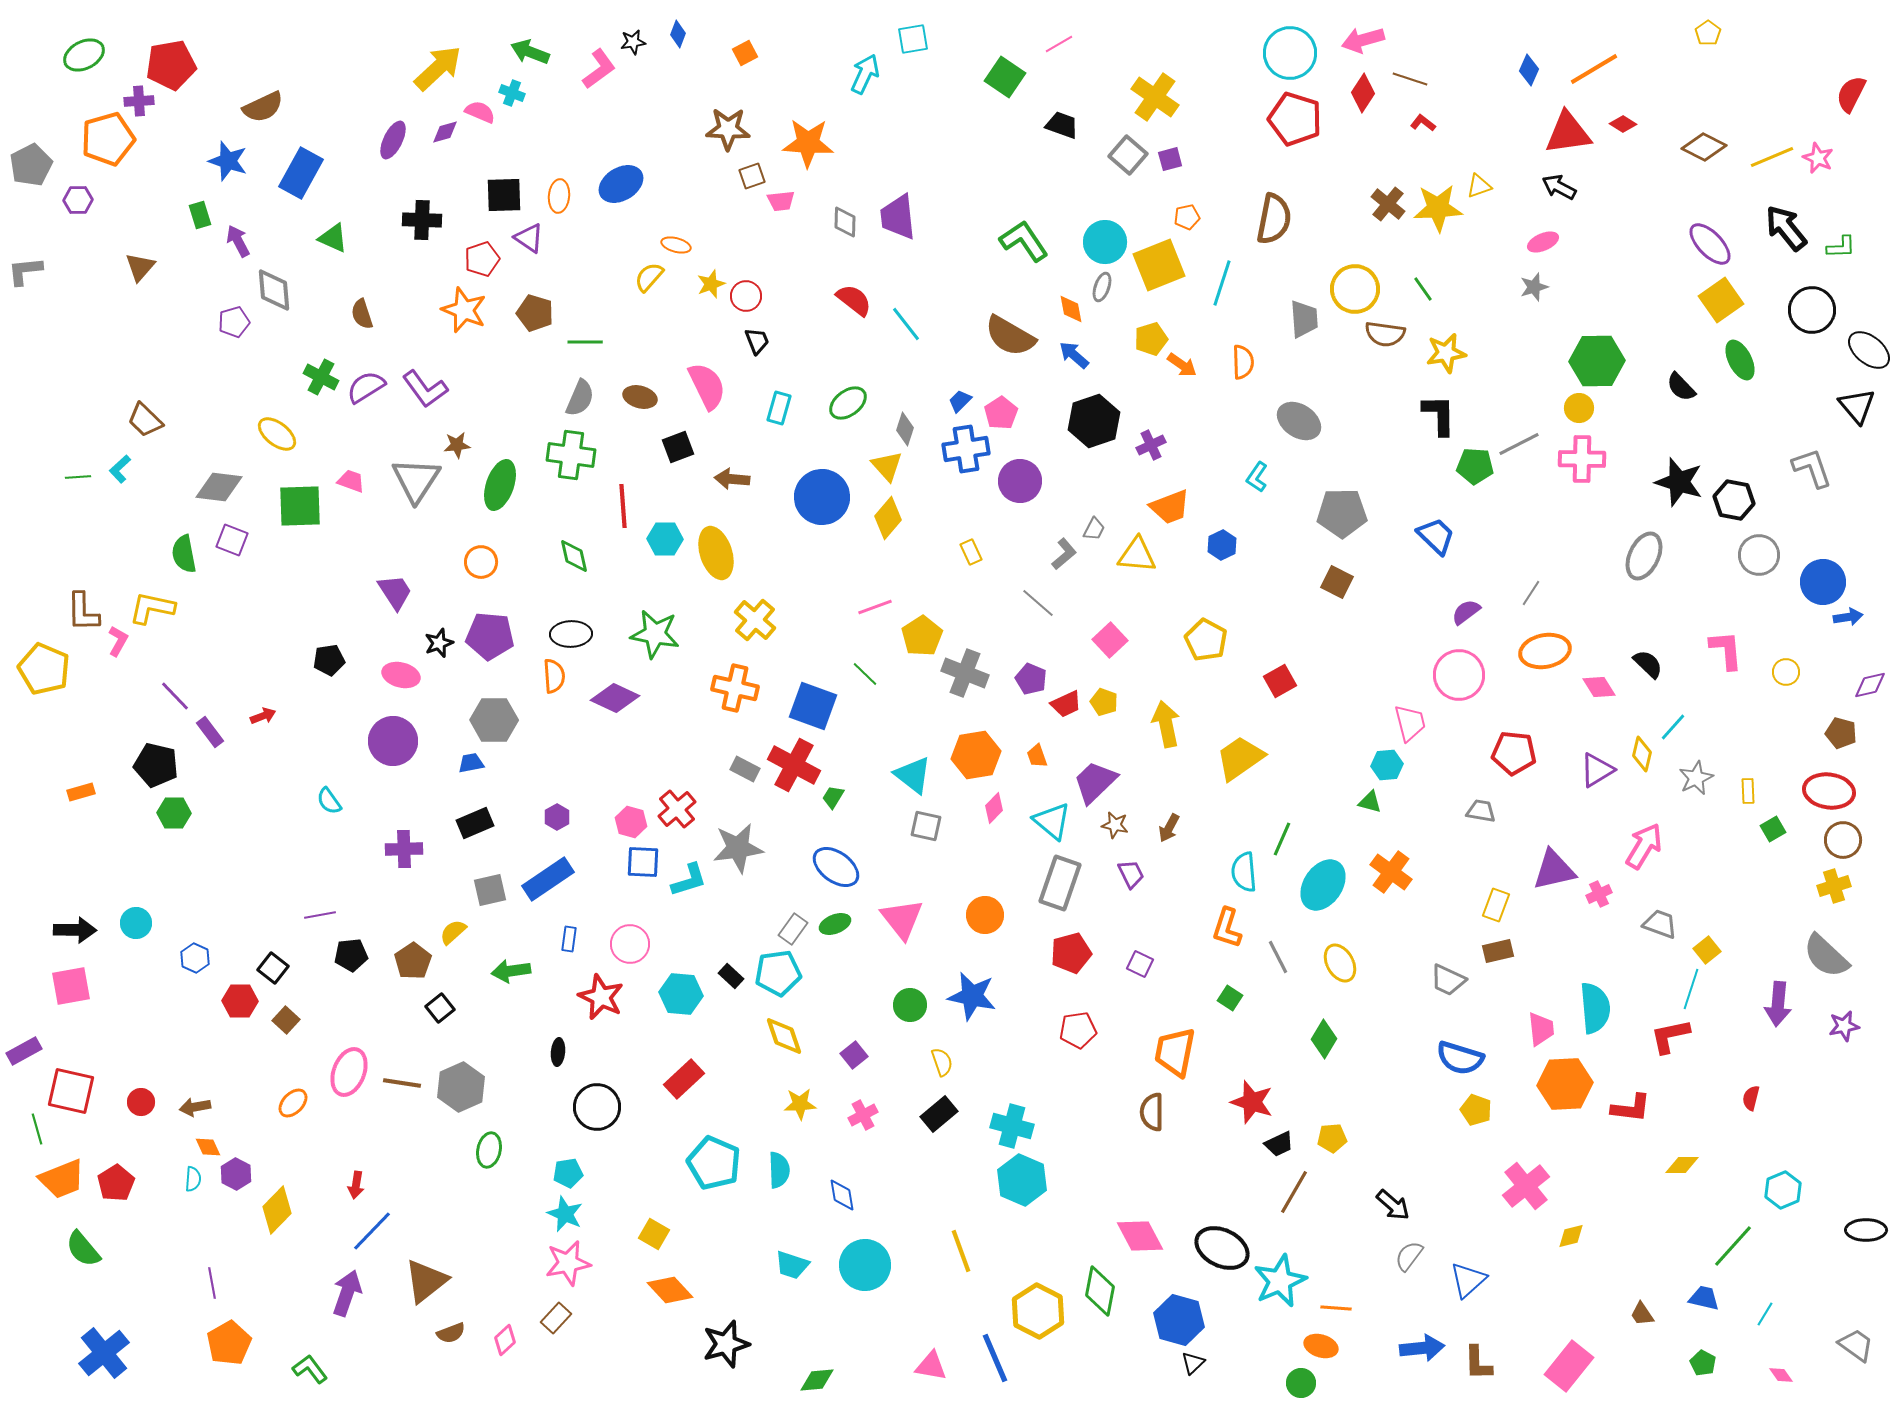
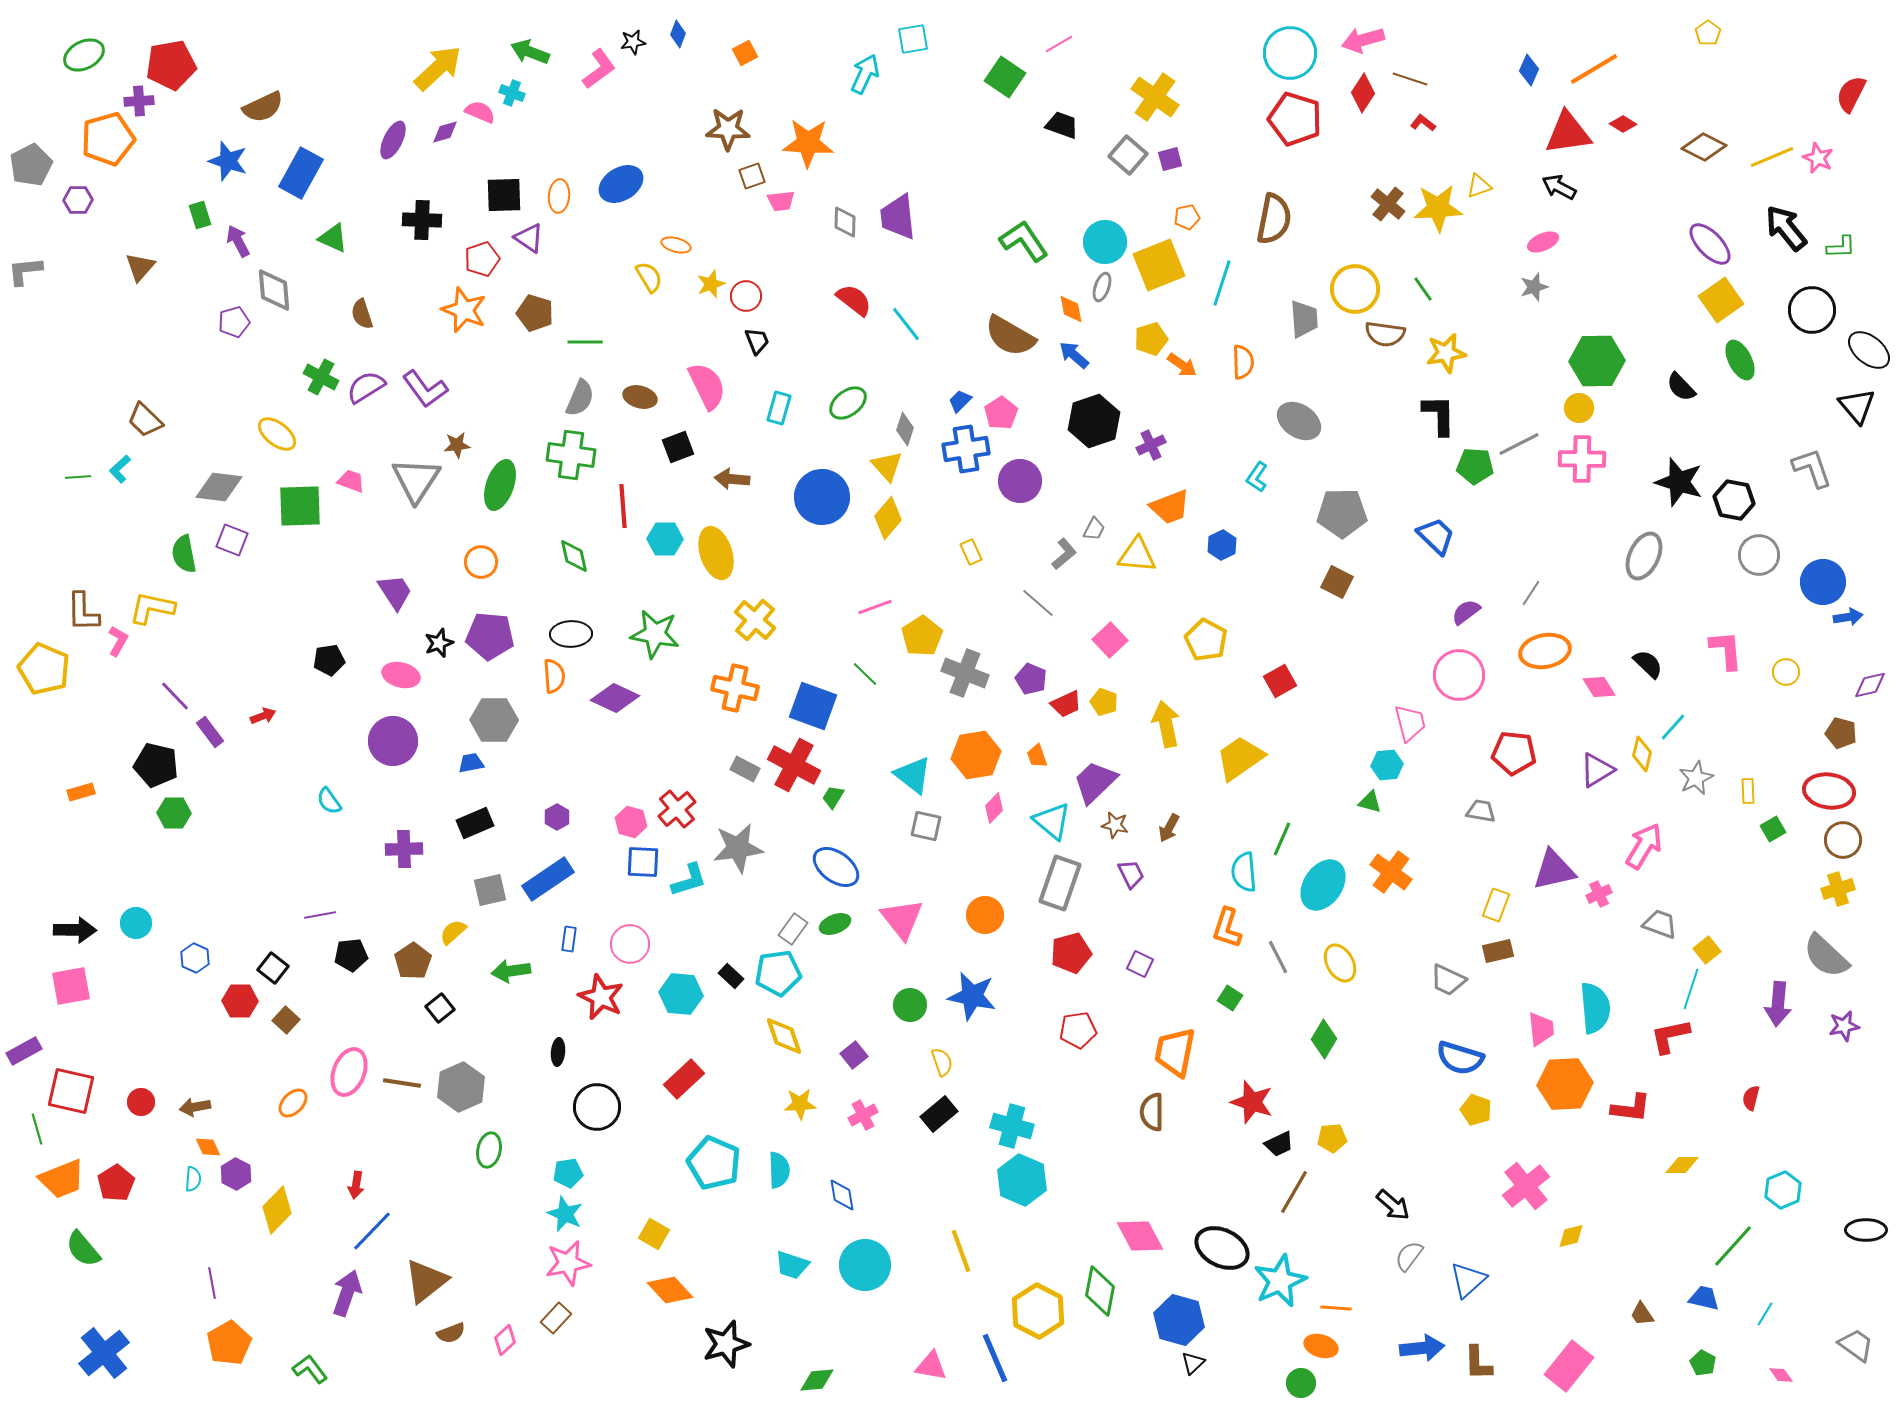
yellow semicircle at (649, 277): rotated 108 degrees clockwise
yellow cross at (1834, 886): moved 4 px right, 3 px down
